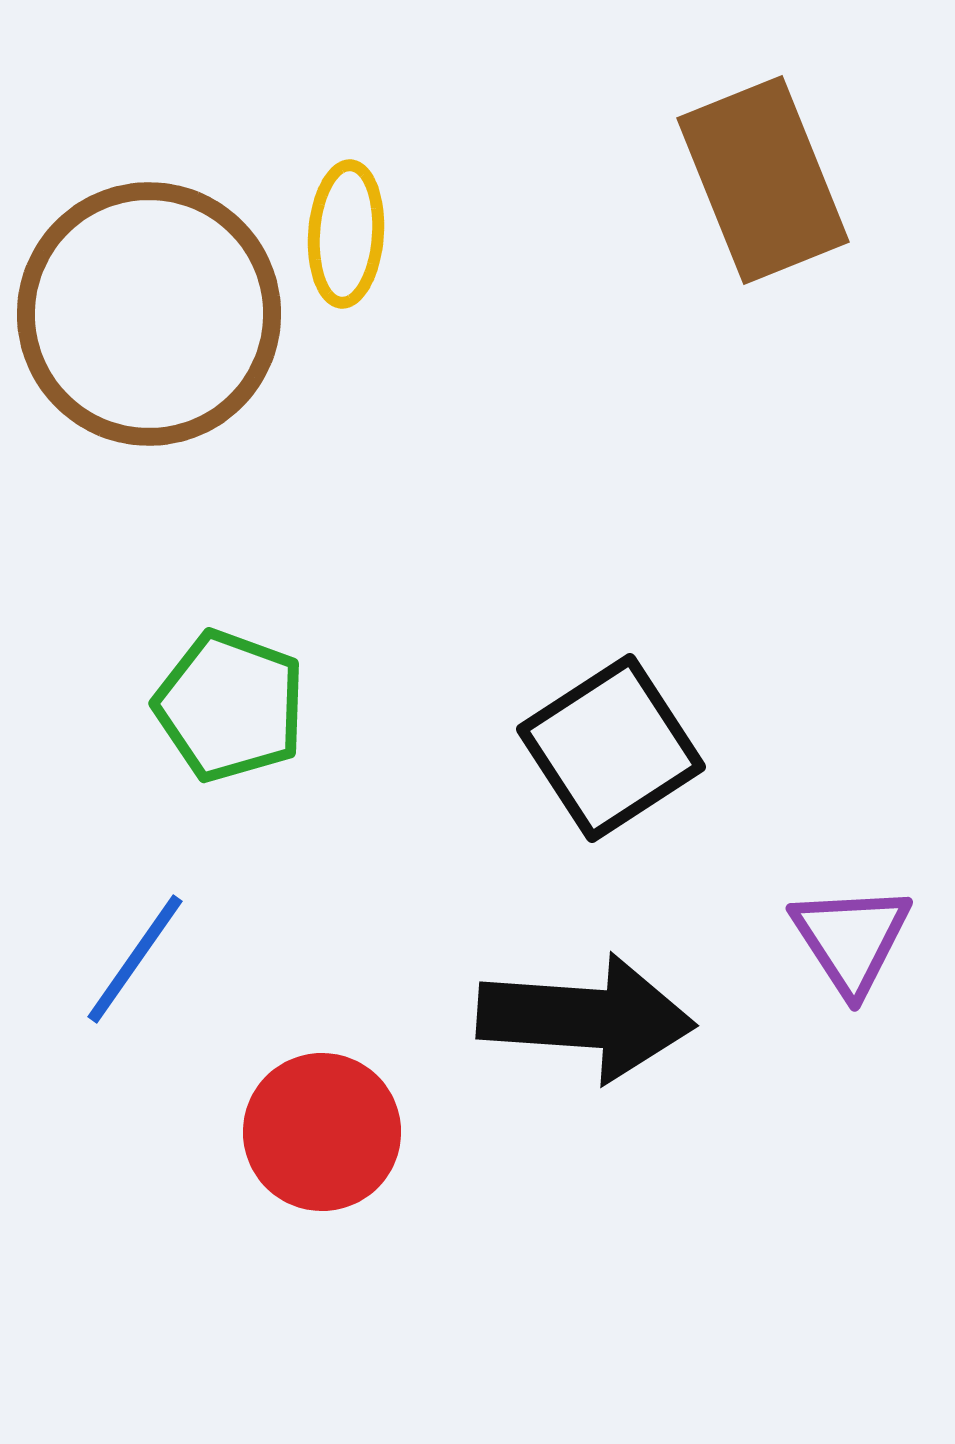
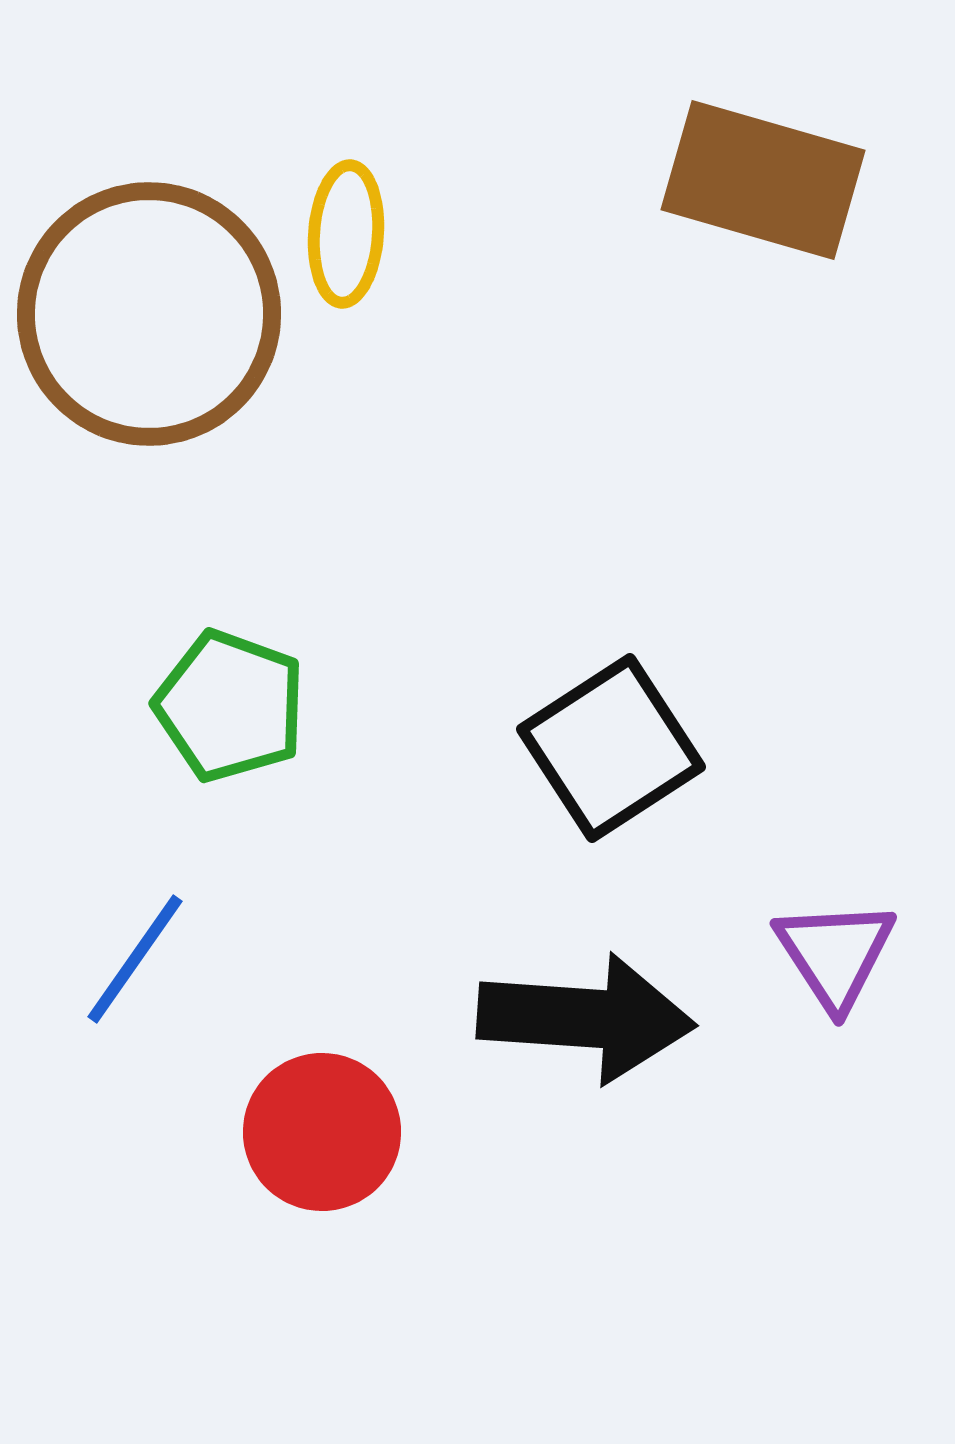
brown rectangle: rotated 52 degrees counterclockwise
purple triangle: moved 16 px left, 15 px down
